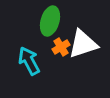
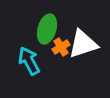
green ellipse: moved 3 px left, 8 px down
